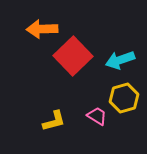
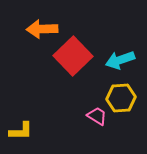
yellow hexagon: moved 3 px left; rotated 12 degrees clockwise
yellow L-shape: moved 33 px left, 10 px down; rotated 15 degrees clockwise
